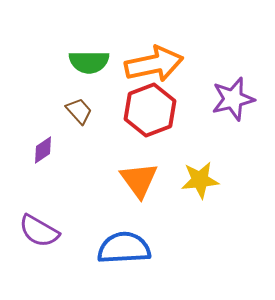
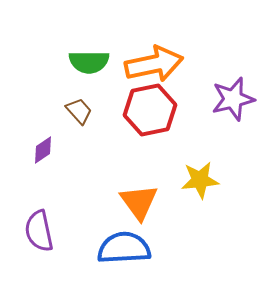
red hexagon: rotated 9 degrees clockwise
orange triangle: moved 22 px down
purple semicircle: rotated 48 degrees clockwise
